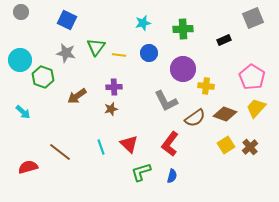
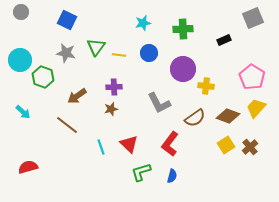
gray L-shape: moved 7 px left, 2 px down
brown diamond: moved 3 px right, 2 px down
brown line: moved 7 px right, 27 px up
